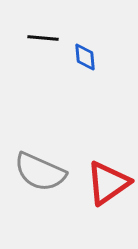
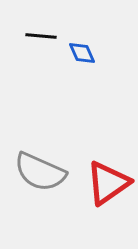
black line: moved 2 px left, 2 px up
blue diamond: moved 3 px left, 4 px up; rotated 20 degrees counterclockwise
